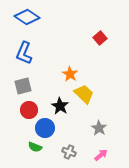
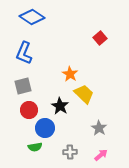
blue diamond: moved 5 px right
green semicircle: rotated 32 degrees counterclockwise
gray cross: moved 1 px right; rotated 24 degrees counterclockwise
